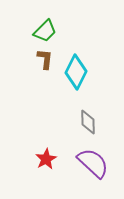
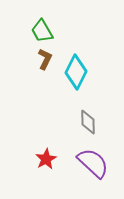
green trapezoid: moved 3 px left; rotated 105 degrees clockwise
brown L-shape: rotated 20 degrees clockwise
